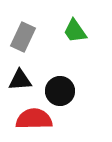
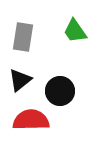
gray rectangle: rotated 16 degrees counterclockwise
black triangle: rotated 35 degrees counterclockwise
red semicircle: moved 3 px left, 1 px down
